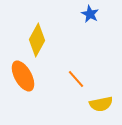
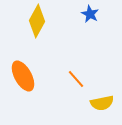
yellow diamond: moved 19 px up
yellow semicircle: moved 1 px right, 1 px up
